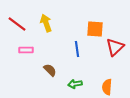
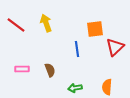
red line: moved 1 px left, 1 px down
orange square: rotated 12 degrees counterclockwise
pink rectangle: moved 4 px left, 19 px down
brown semicircle: rotated 24 degrees clockwise
green arrow: moved 4 px down
